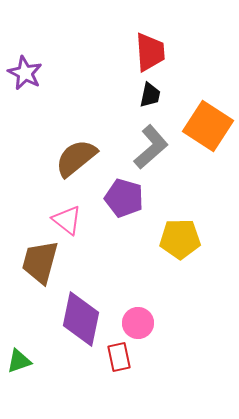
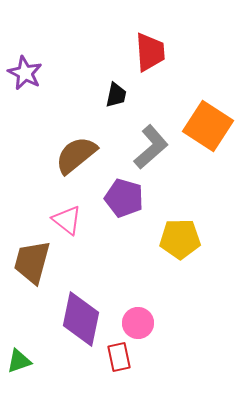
black trapezoid: moved 34 px left
brown semicircle: moved 3 px up
brown trapezoid: moved 8 px left
